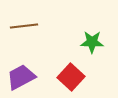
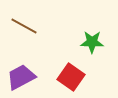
brown line: rotated 36 degrees clockwise
red square: rotated 8 degrees counterclockwise
